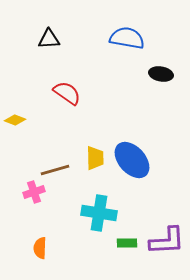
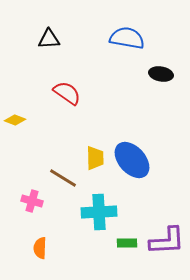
brown line: moved 8 px right, 8 px down; rotated 48 degrees clockwise
pink cross: moved 2 px left, 9 px down; rotated 35 degrees clockwise
cyan cross: moved 1 px up; rotated 12 degrees counterclockwise
